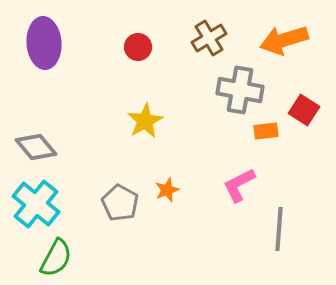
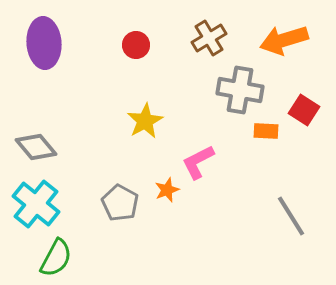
red circle: moved 2 px left, 2 px up
orange rectangle: rotated 10 degrees clockwise
pink L-shape: moved 41 px left, 23 px up
gray line: moved 12 px right, 13 px up; rotated 36 degrees counterclockwise
